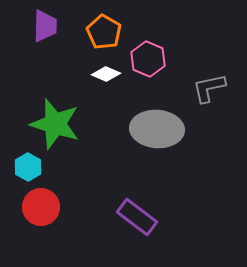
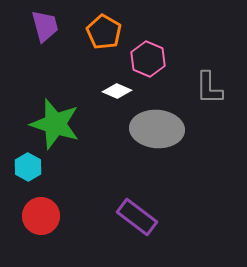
purple trapezoid: rotated 16 degrees counterclockwise
white diamond: moved 11 px right, 17 px down
gray L-shape: rotated 78 degrees counterclockwise
red circle: moved 9 px down
